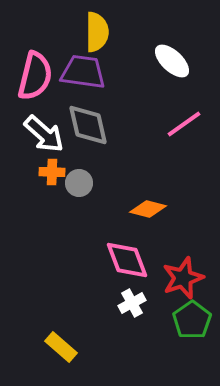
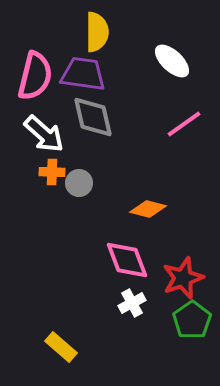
purple trapezoid: moved 2 px down
gray diamond: moved 5 px right, 8 px up
